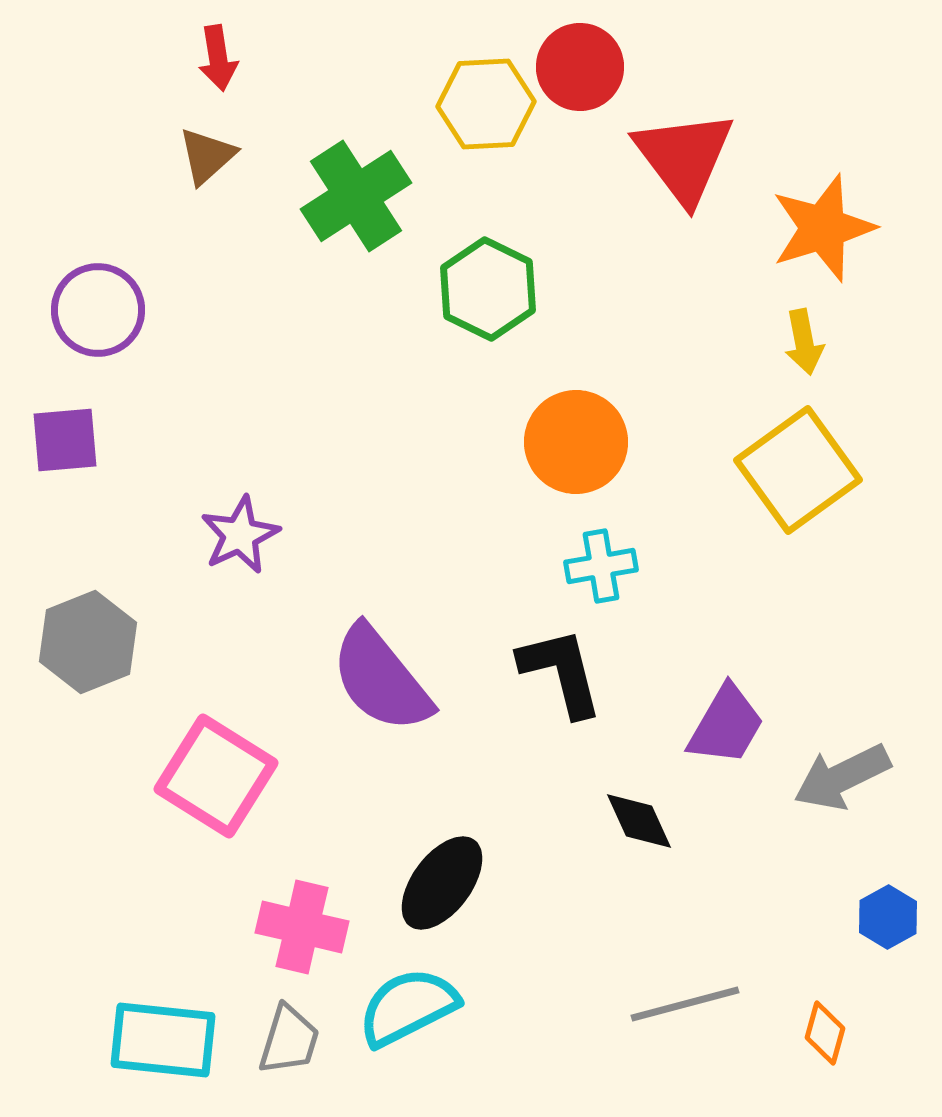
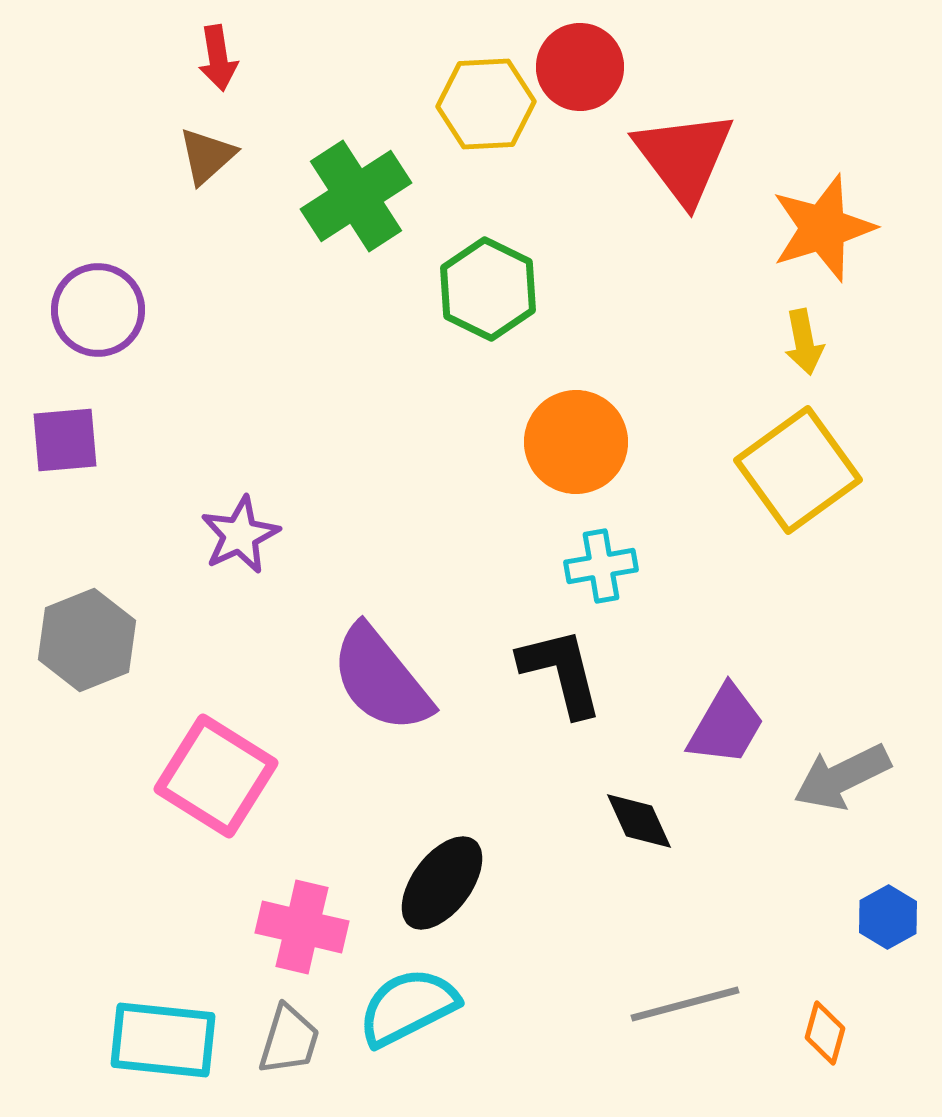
gray hexagon: moved 1 px left, 2 px up
